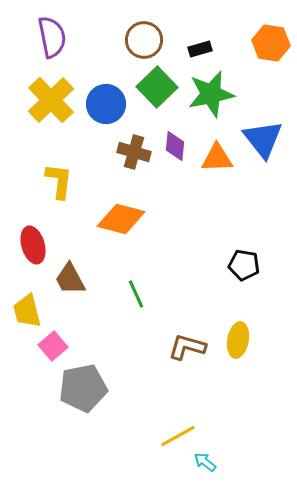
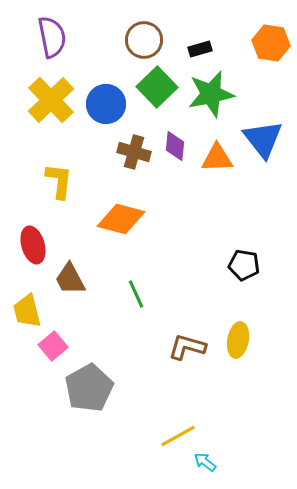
gray pentagon: moved 6 px right; rotated 18 degrees counterclockwise
